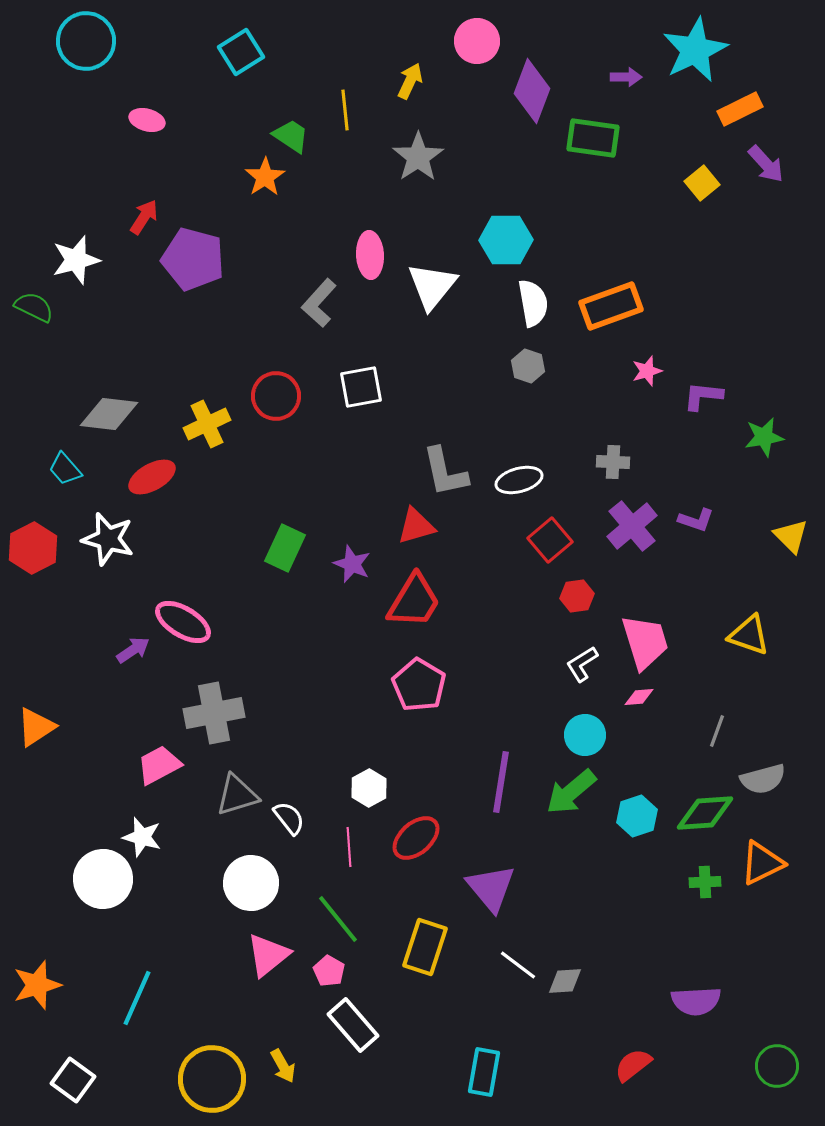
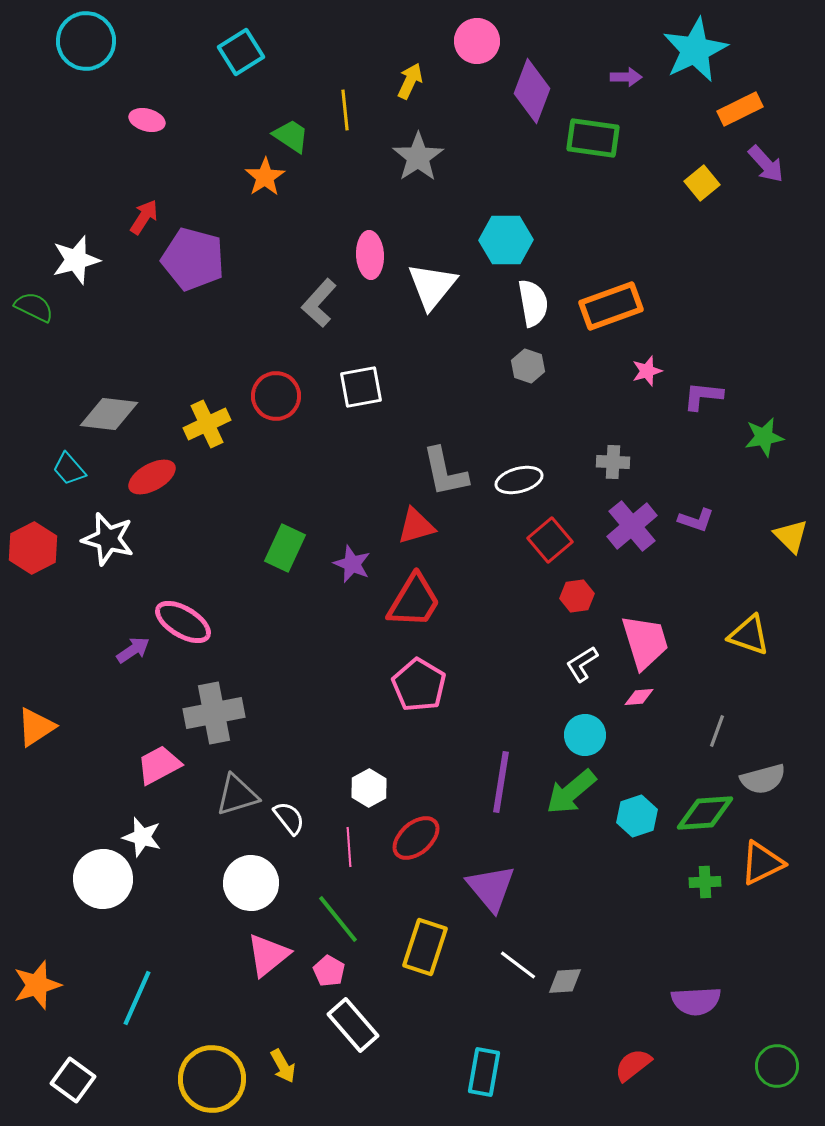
cyan trapezoid at (65, 469): moved 4 px right
